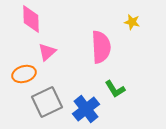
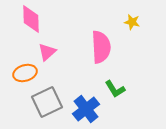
orange ellipse: moved 1 px right, 1 px up
